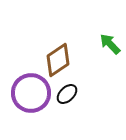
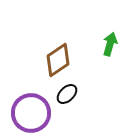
green arrow: rotated 60 degrees clockwise
purple circle: moved 20 px down
